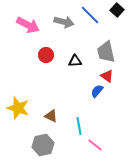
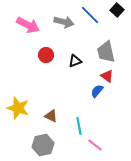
black triangle: rotated 16 degrees counterclockwise
